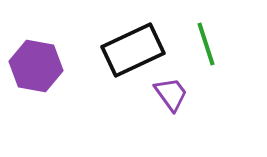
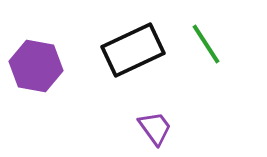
green line: rotated 15 degrees counterclockwise
purple trapezoid: moved 16 px left, 34 px down
